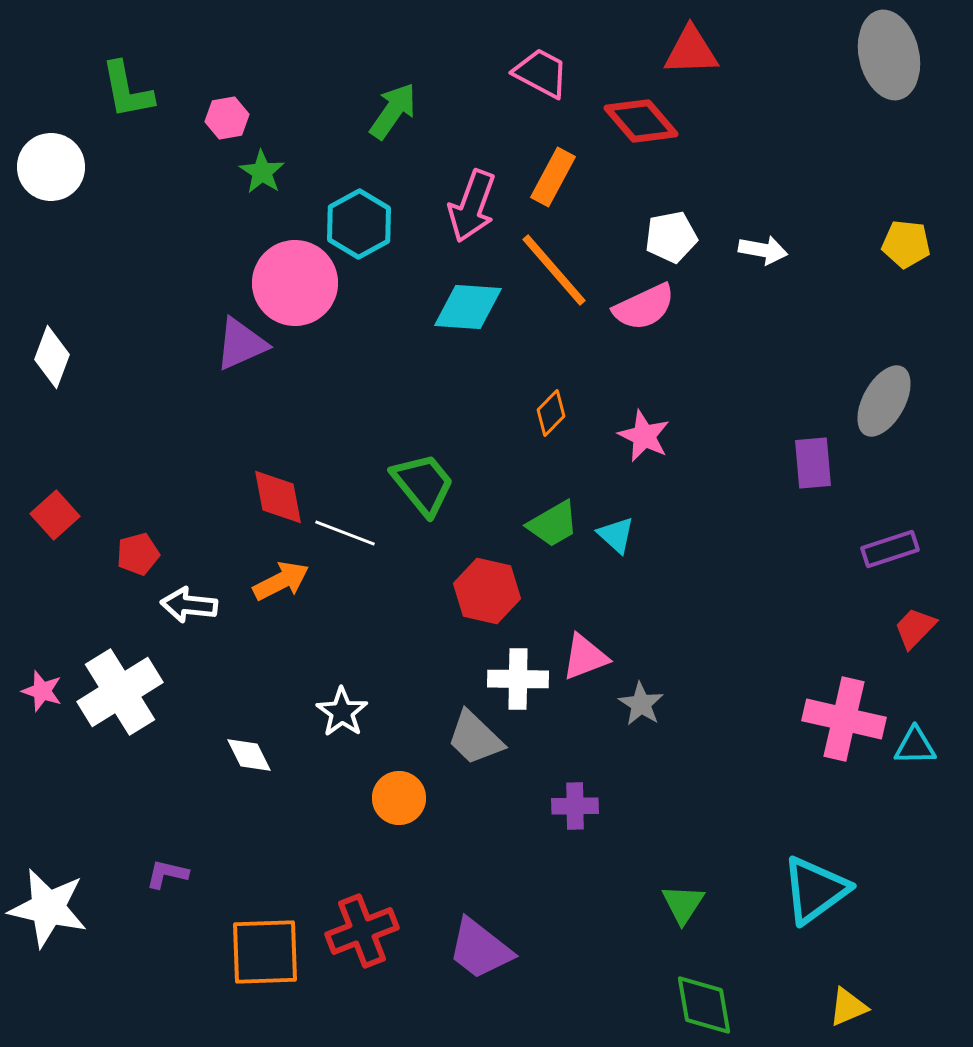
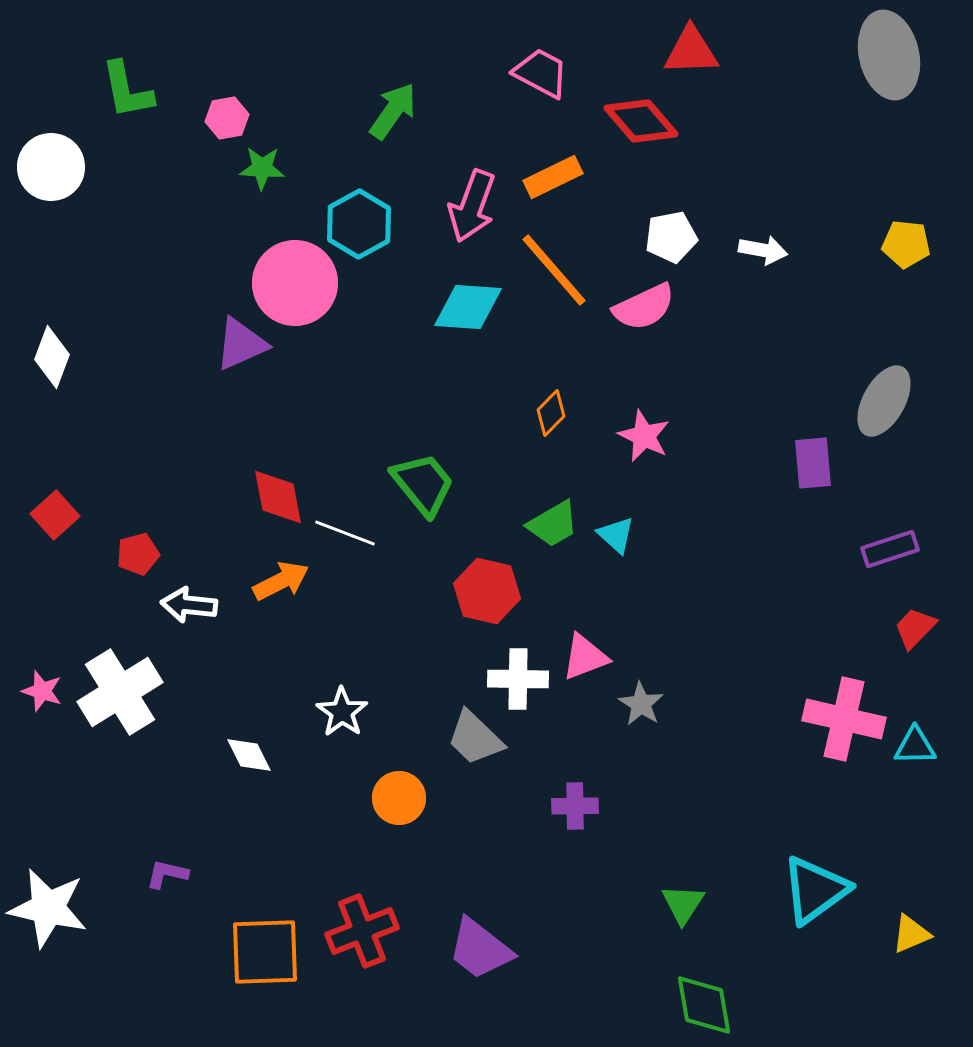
green star at (262, 172): moved 4 px up; rotated 30 degrees counterclockwise
orange rectangle at (553, 177): rotated 36 degrees clockwise
yellow triangle at (848, 1007): moved 63 px right, 73 px up
